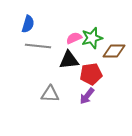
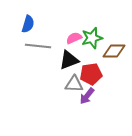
black triangle: rotated 15 degrees counterclockwise
gray triangle: moved 24 px right, 10 px up
